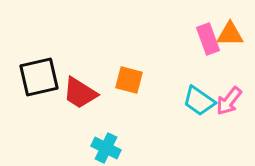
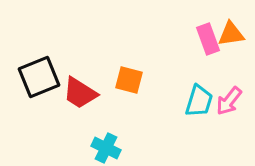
orange triangle: moved 1 px right; rotated 8 degrees counterclockwise
black square: rotated 9 degrees counterclockwise
cyan trapezoid: rotated 108 degrees counterclockwise
